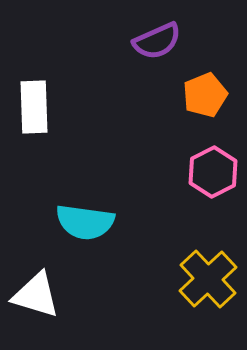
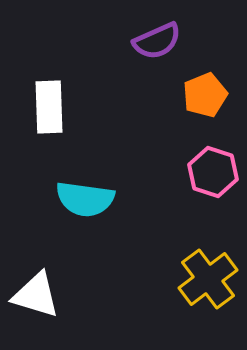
white rectangle: moved 15 px right
pink hexagon: rotated 15 degrees counterclockwise
cyan semicircle: moved 23 px up
yellow cross: rotated 6 degrees clockwise
